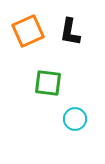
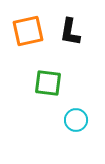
orange square: rotated 12 degrees clockwise
cyan circle: moved 1 px right, 1 px down
